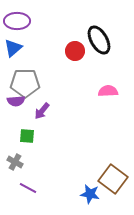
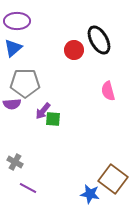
red circle: moved 1 px left, 1 px up
pink semicircle: rotated 102 degrees counterclockwise
purple semicircle: moved 4 px left, 3 px down
purple arrow: moved 1 px right
green square: moved 26 px right, 17 px up
